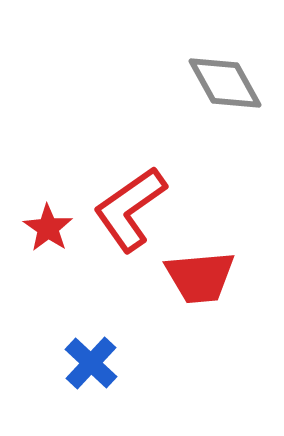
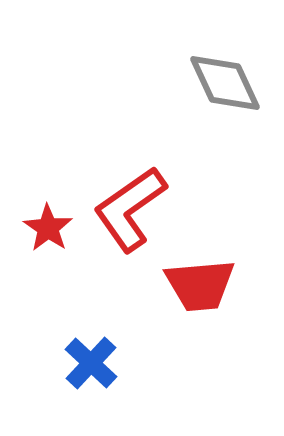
gray diamond: rotated 4 degrees clockwise
red trapezoid: moved 8 px down
